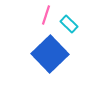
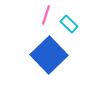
blue square: moved 1 px left, 1 px down
